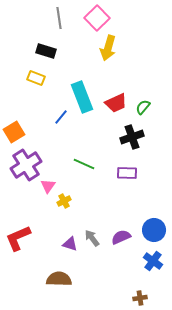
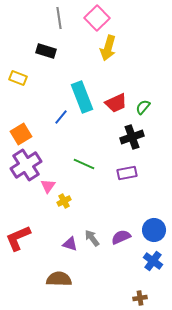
yellow rectangle: moved 18 px left
orange square: moved 7 px right, 2 px down
purple rectangle: rotated 12 degrees counterclockwise
